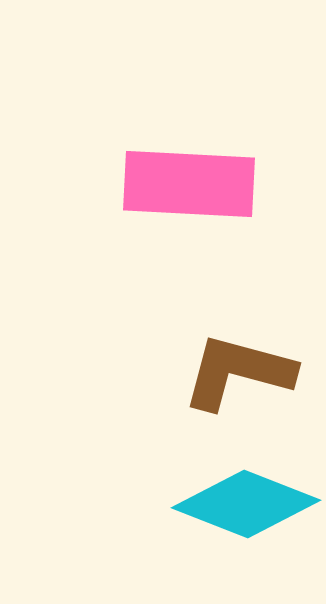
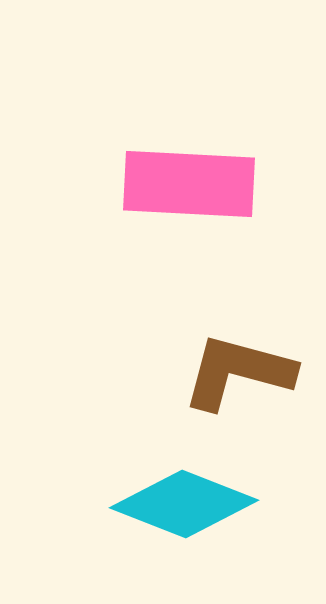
cyan diamond: moved 62 px left
